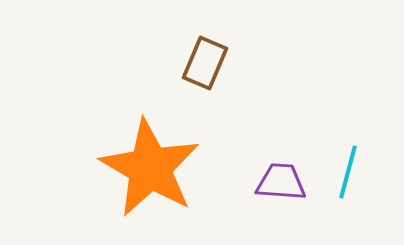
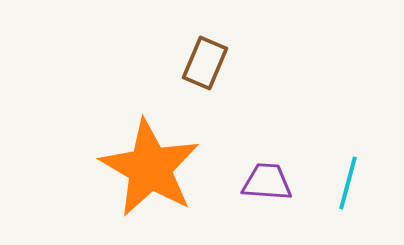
cyan line: moved 11 px down
purple trapezoid: moved 14 px left
